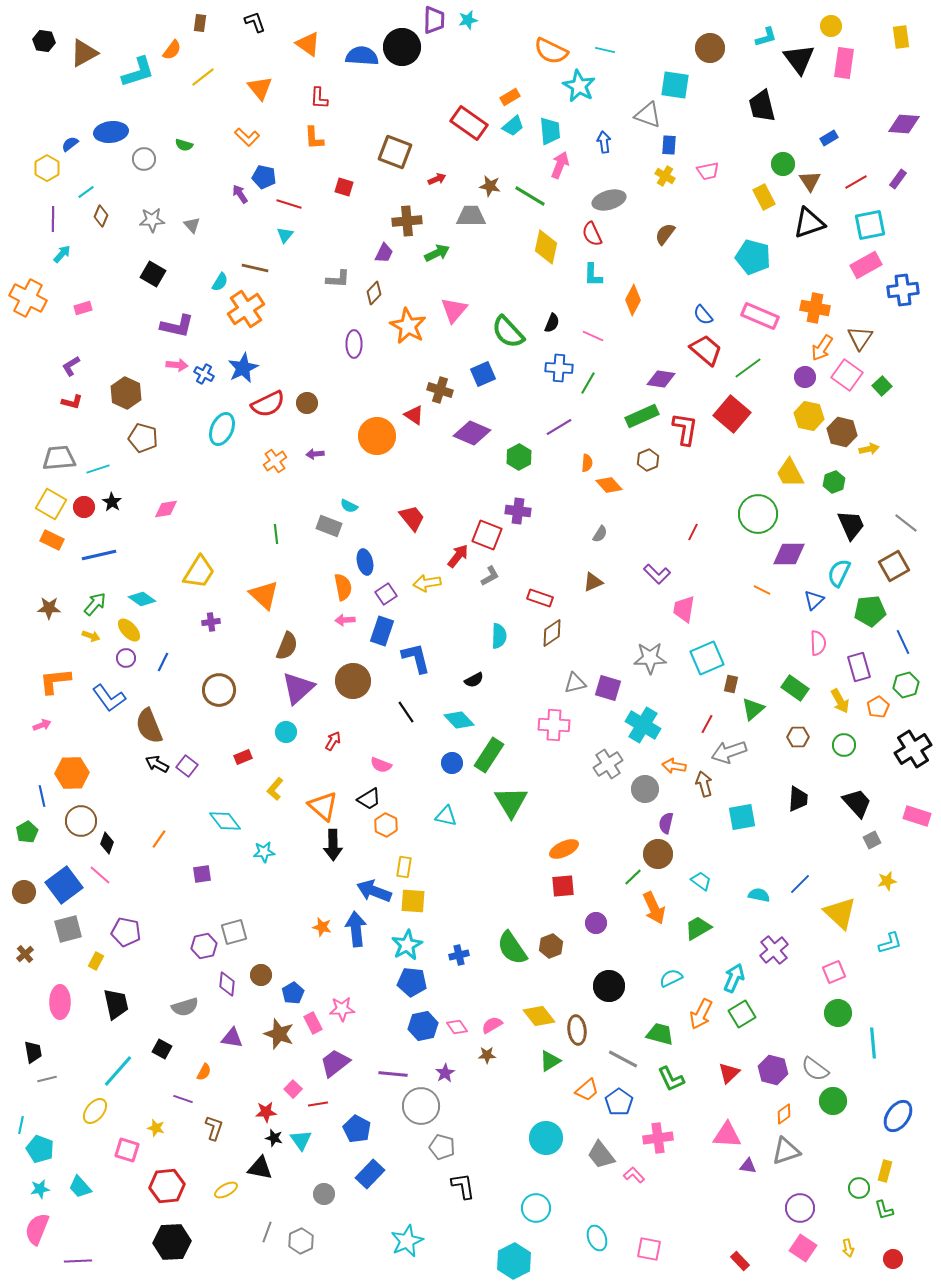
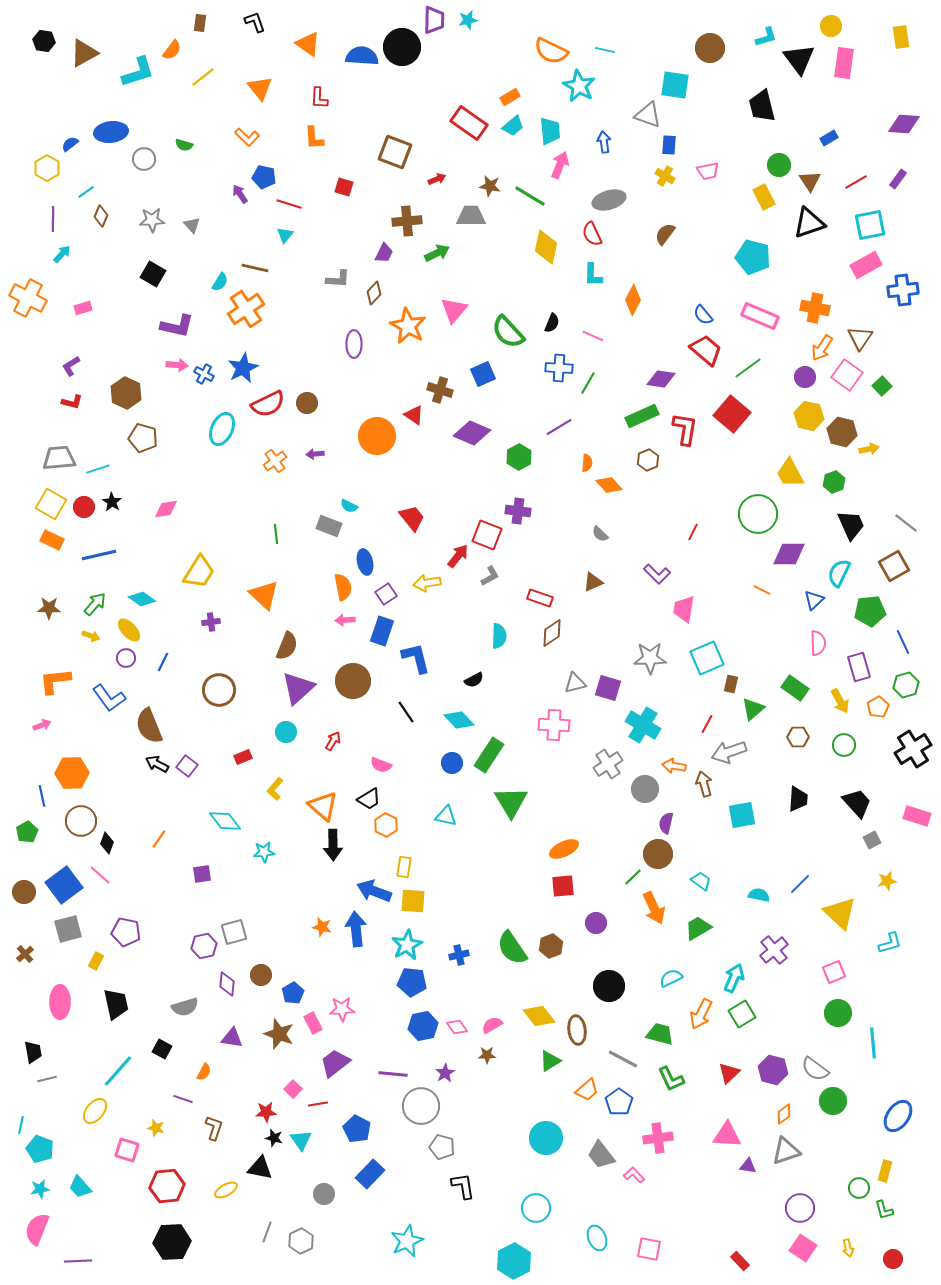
green circle at (783, 164): moved 4 px left, 1 px down
gray semicircle at (600, 534): rotated 102 degrees clockwise
cyan square at (742, 817): moved 2 px up
